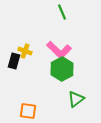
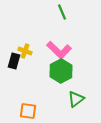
green hexagon: moved 1 px left, 2 px down
